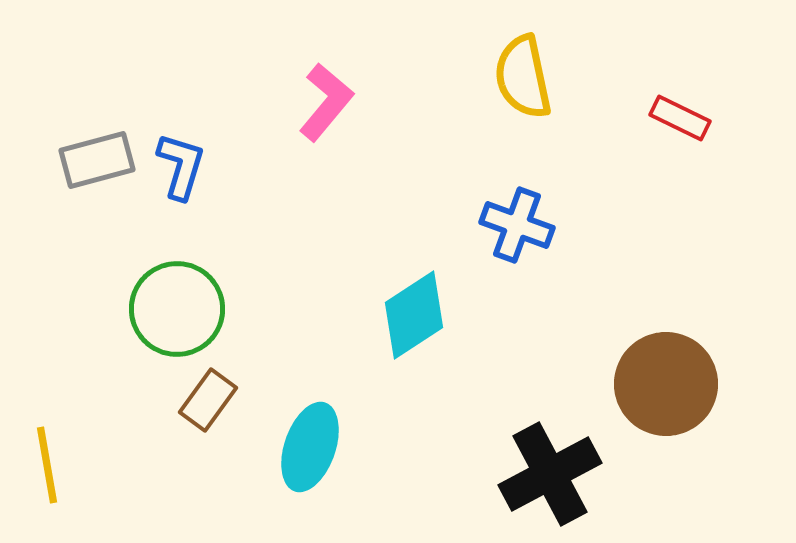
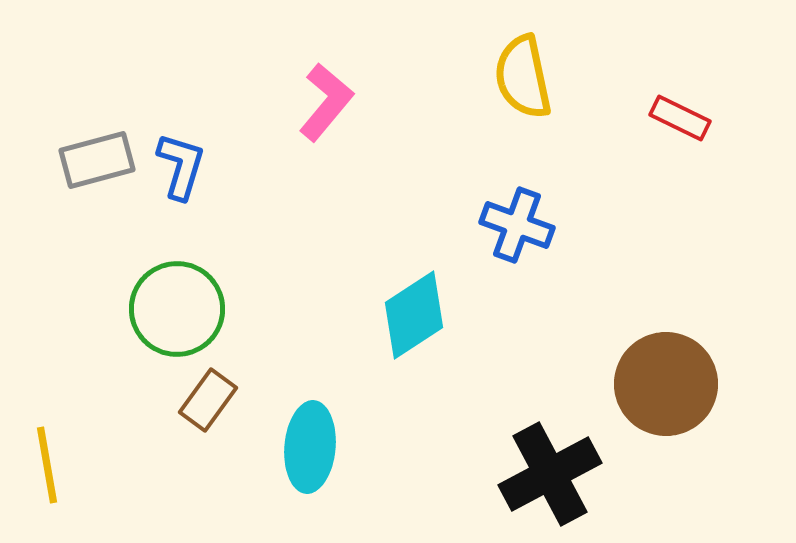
cyan ellipse: rotated 14 degrees counterclockwise
